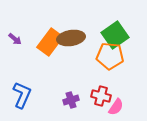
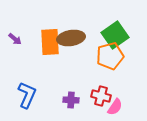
orange rectangle: rotated 40 degrees counterclockwise
orange pentagon: rotated 20 degrees counterclockwise
blue L-shape: moved 5 px right
purple cross: rotated 21 degrees clockwise
pink semicircle: moved 1 px left
